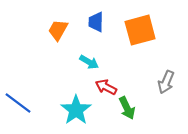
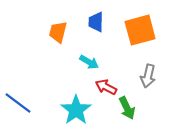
orange trapezoid: moved 2 px down; rotated 15 degrees counterclockwise
gray arrow: moved 18 px left, 6 px up; rotated 10 degrees counterclockwise
